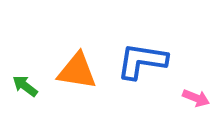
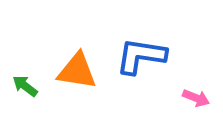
blue L-shape: moved 1 px left, 5 px up
